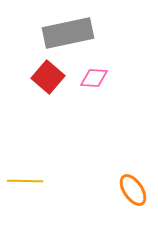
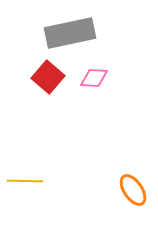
gray rectangle: moved 2 px right
